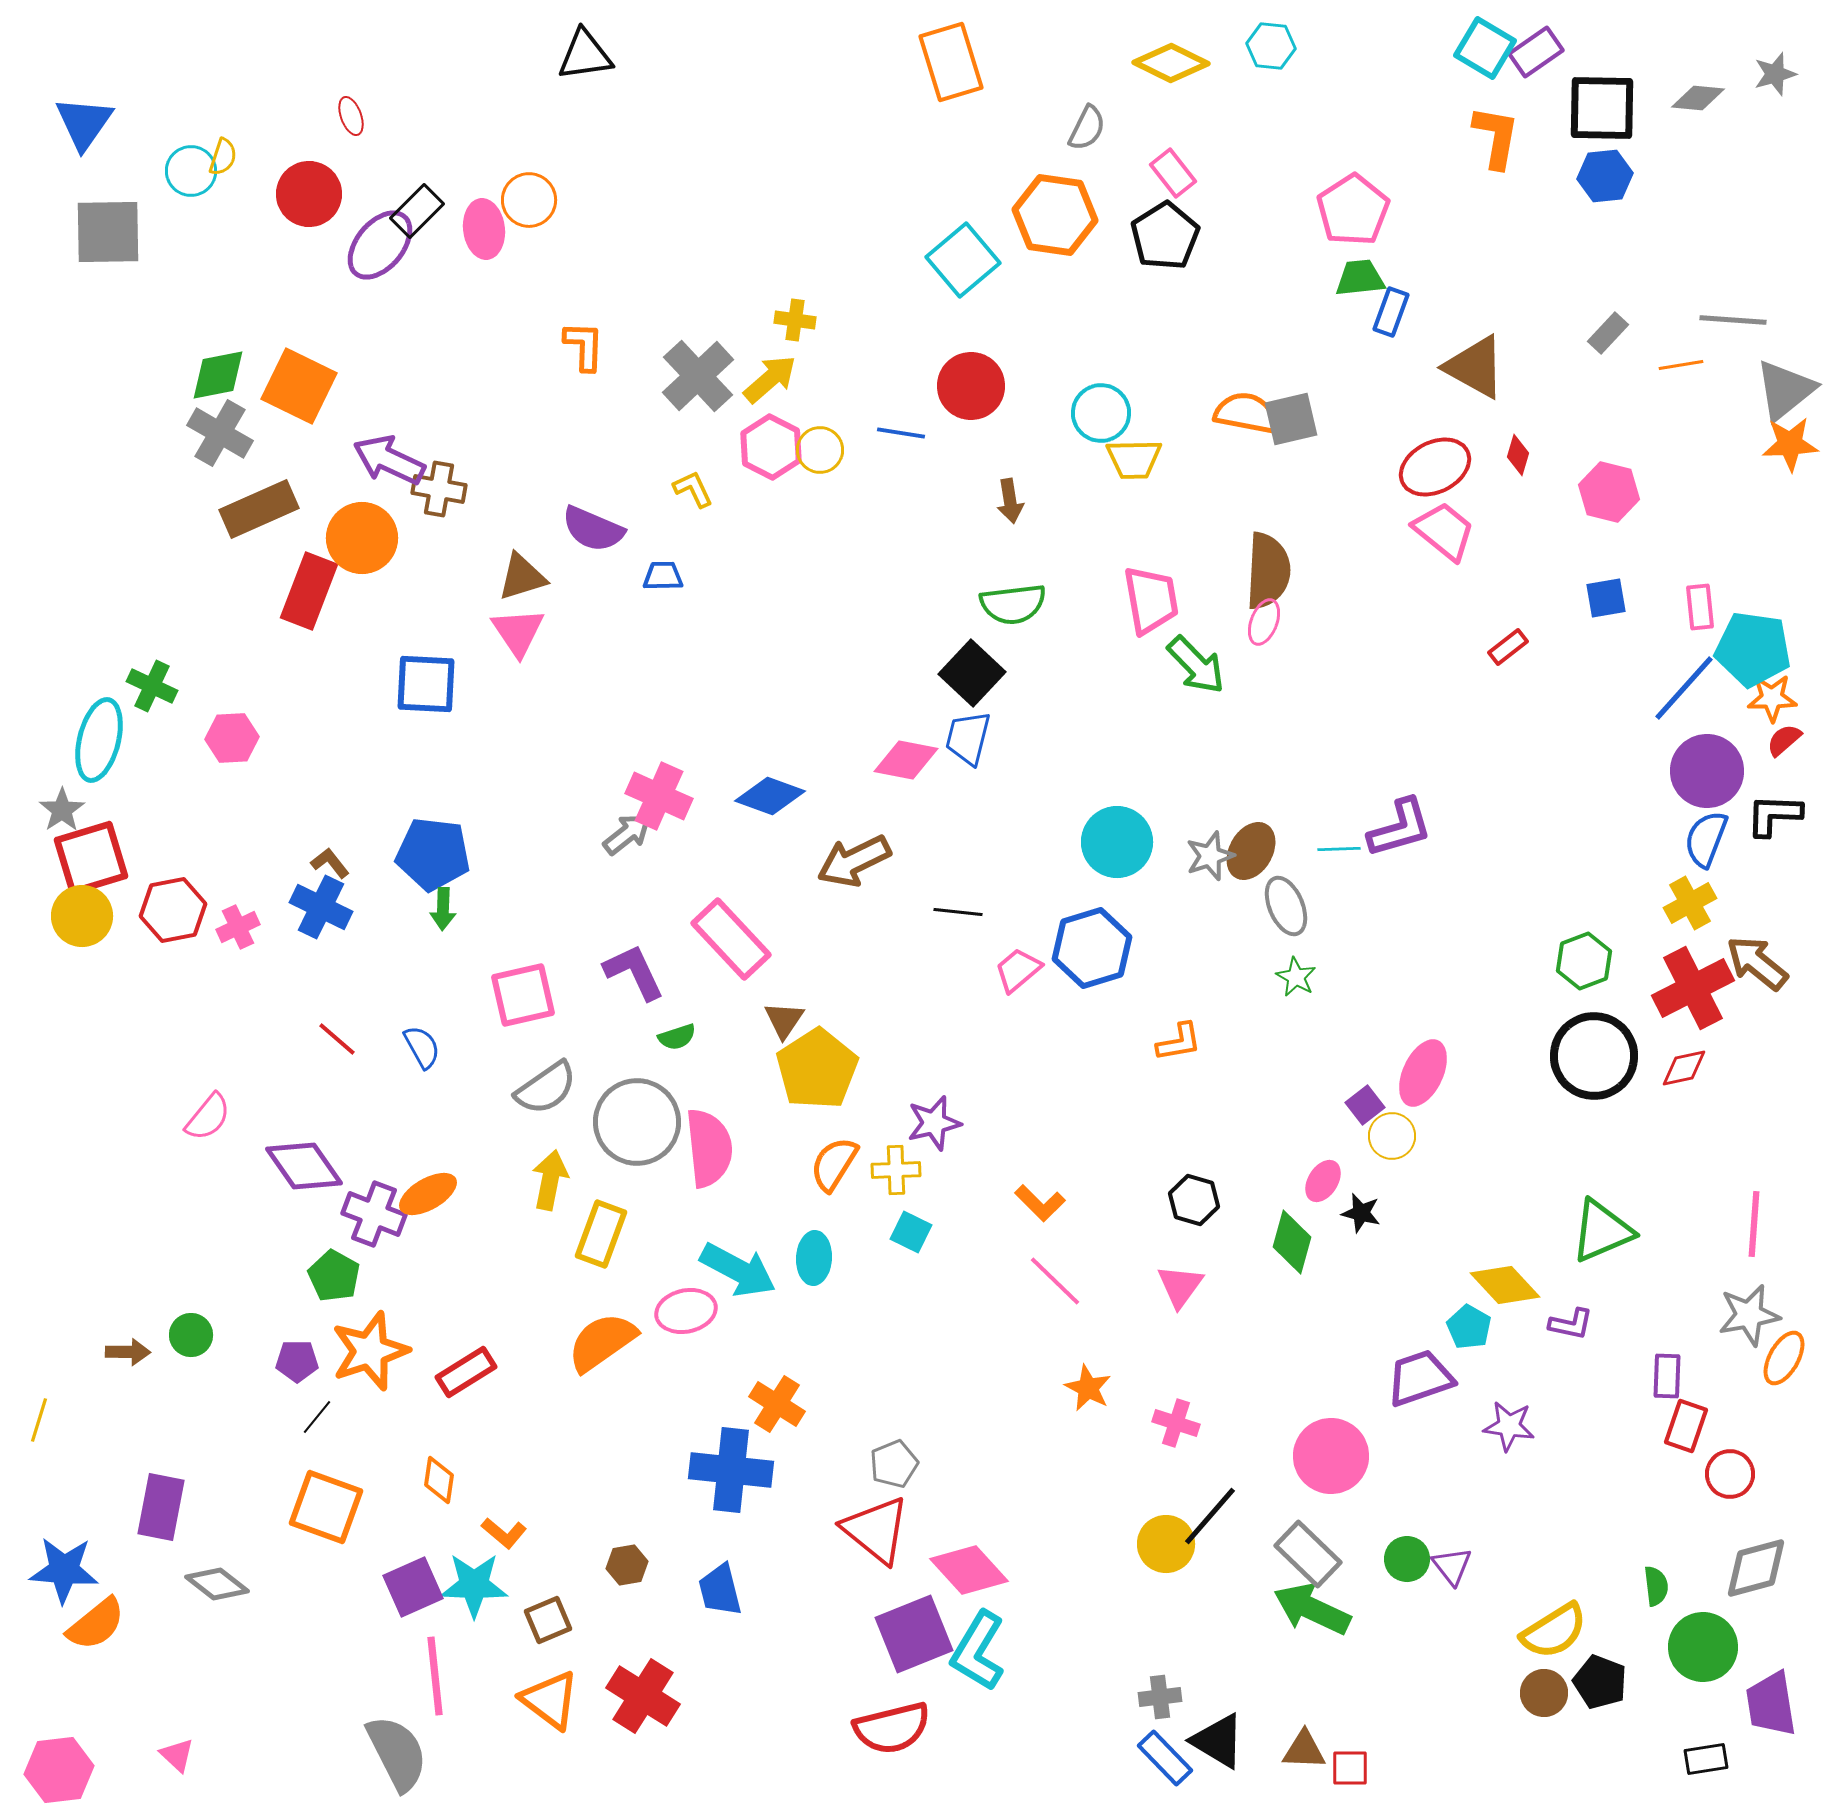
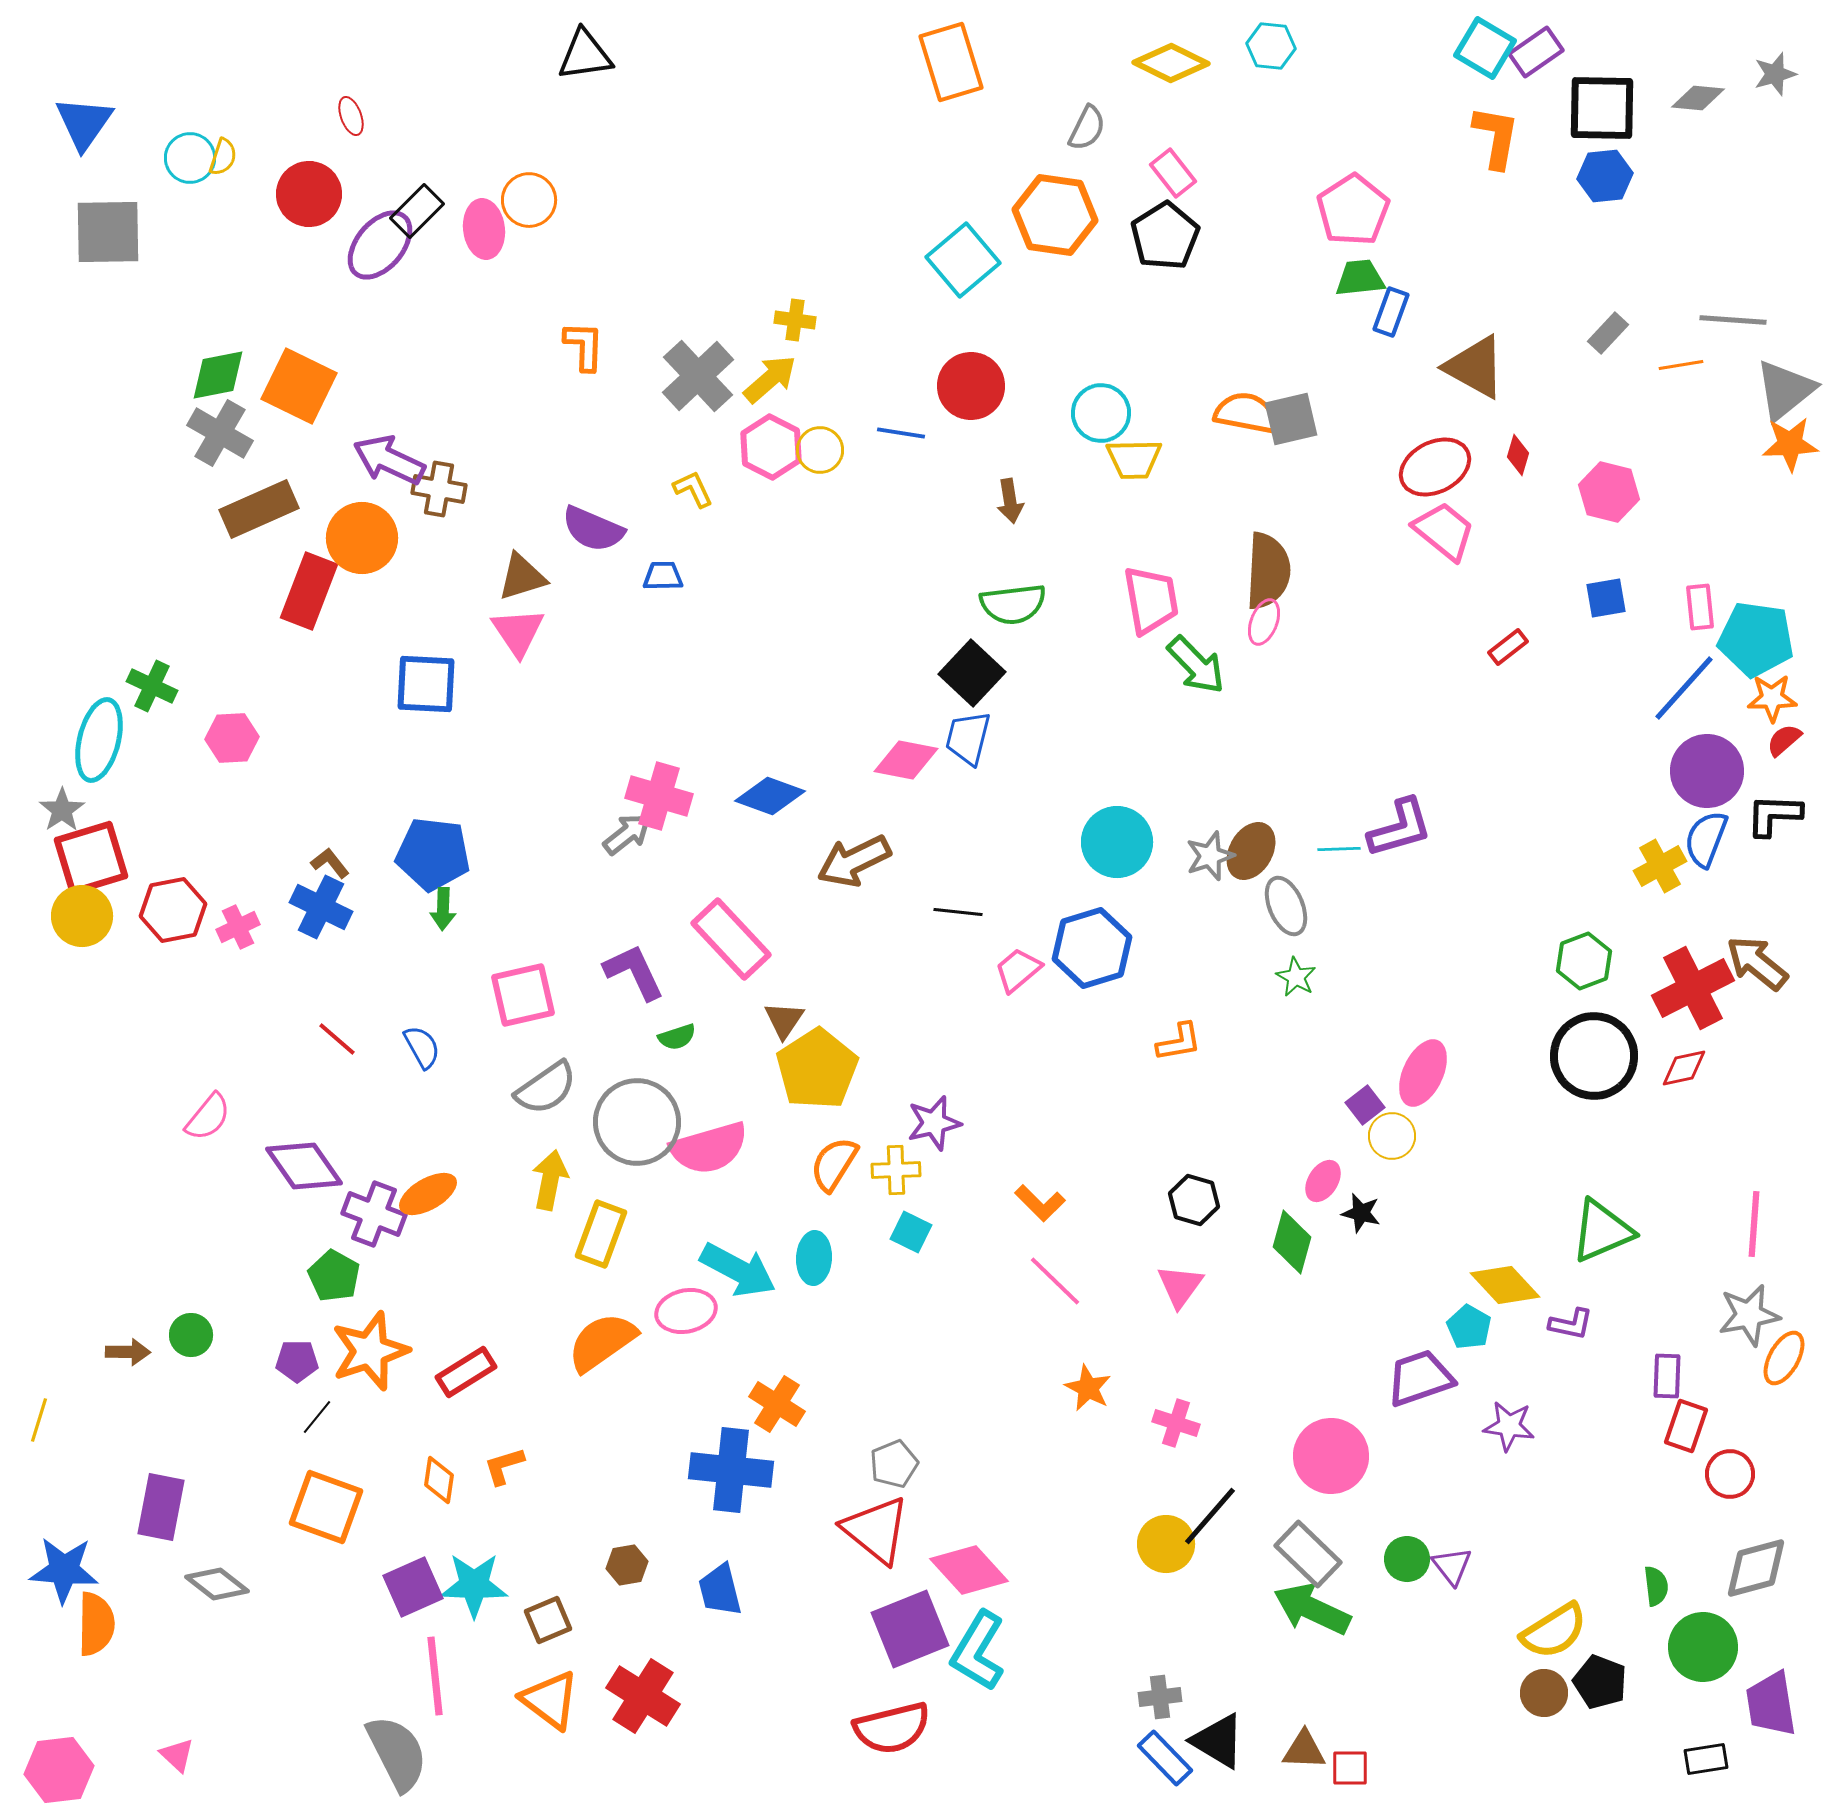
cyan circle at (191, 171): moved 1 px left, 13 px up
cyan pentagon at (1753, 649): moved 3 px right, 10 px up
pink cross at (659, 796): rotated 8 degrees counterclockwise
yellow cross at (1690, 903): moved 30 px left, 37 px up
pink semicircle at (709, 1148): rotated 80 degrees clockwise
orange L-shape at (504, 1533): moved 67 px up; rotated 123 degrees clockwise
orange semicircle at (96, 1624): rotated 50 degrees counterclockwise
purple square at (914, 1634): moved 4 px left, 5 px up
